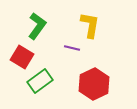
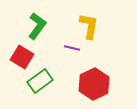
yellow L-shape: moved 1 px left, 1 px down
